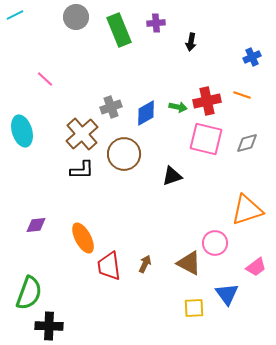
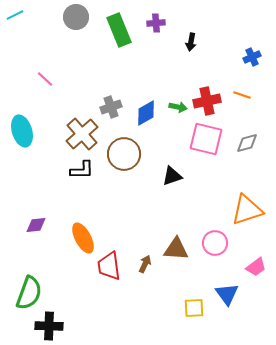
brown triangle: moved 13 px left, 14 px up; rotated 24 degrees counterclockwise
